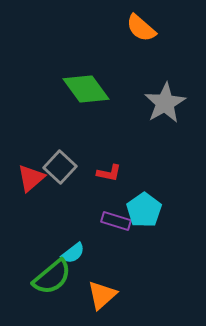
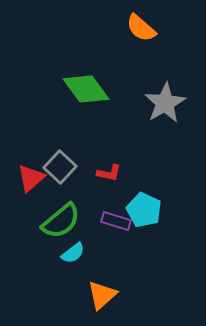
cyan pentagon: rotated 12 degrees counterclockwise
green semicircle: moved 9 px right, 56 px up
